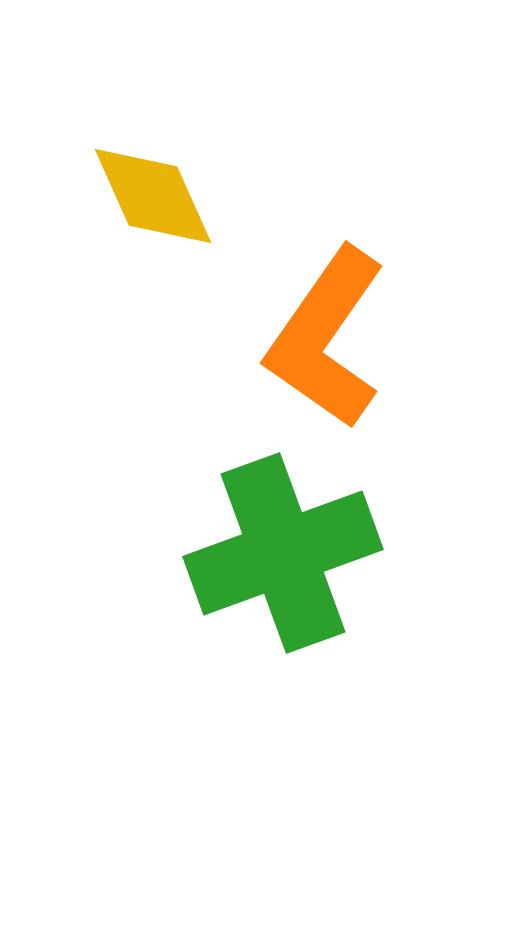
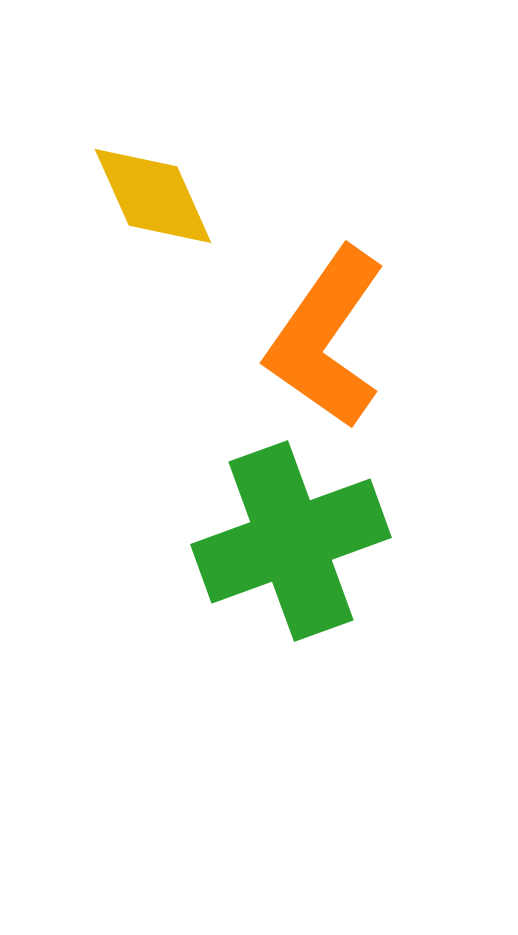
green cross: moved 8 px right, 12 px up
